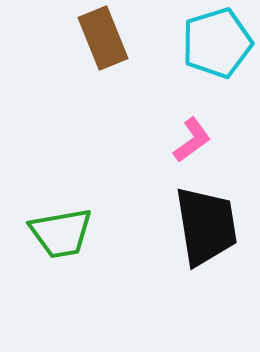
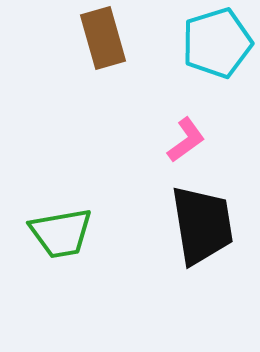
brown rectangle: rotated 6 degrees clockwise
pink L-shape: moved 6 px left
black trapezoid: moved 4 px left, 1 px up
